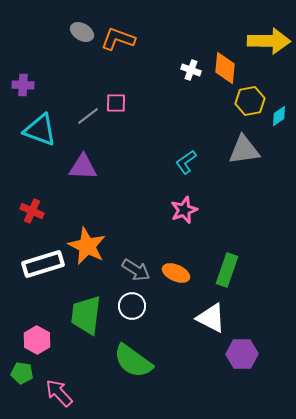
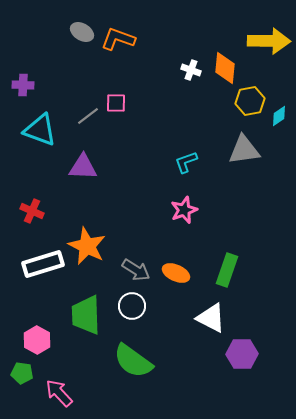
cyan L-shape: rotated 15 degrees clockwise
green trapezoid: rotated 9 degrees counterclockwise
